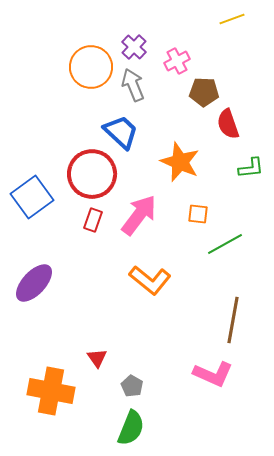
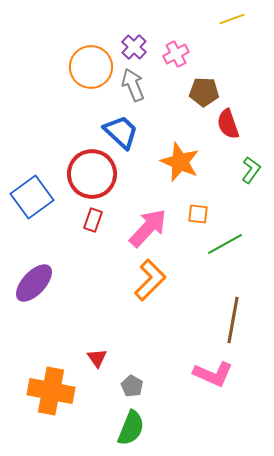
pink cross: moved 1 px left, 7 px up
green L-shape: moved 2 px down; rotated 48 degrees counterclockwise
pink arrow: moved 9 px right, 13 px down; rotated 6 degrees clockwise
orange L-shape: rotated 84 degrees counterclockwise
